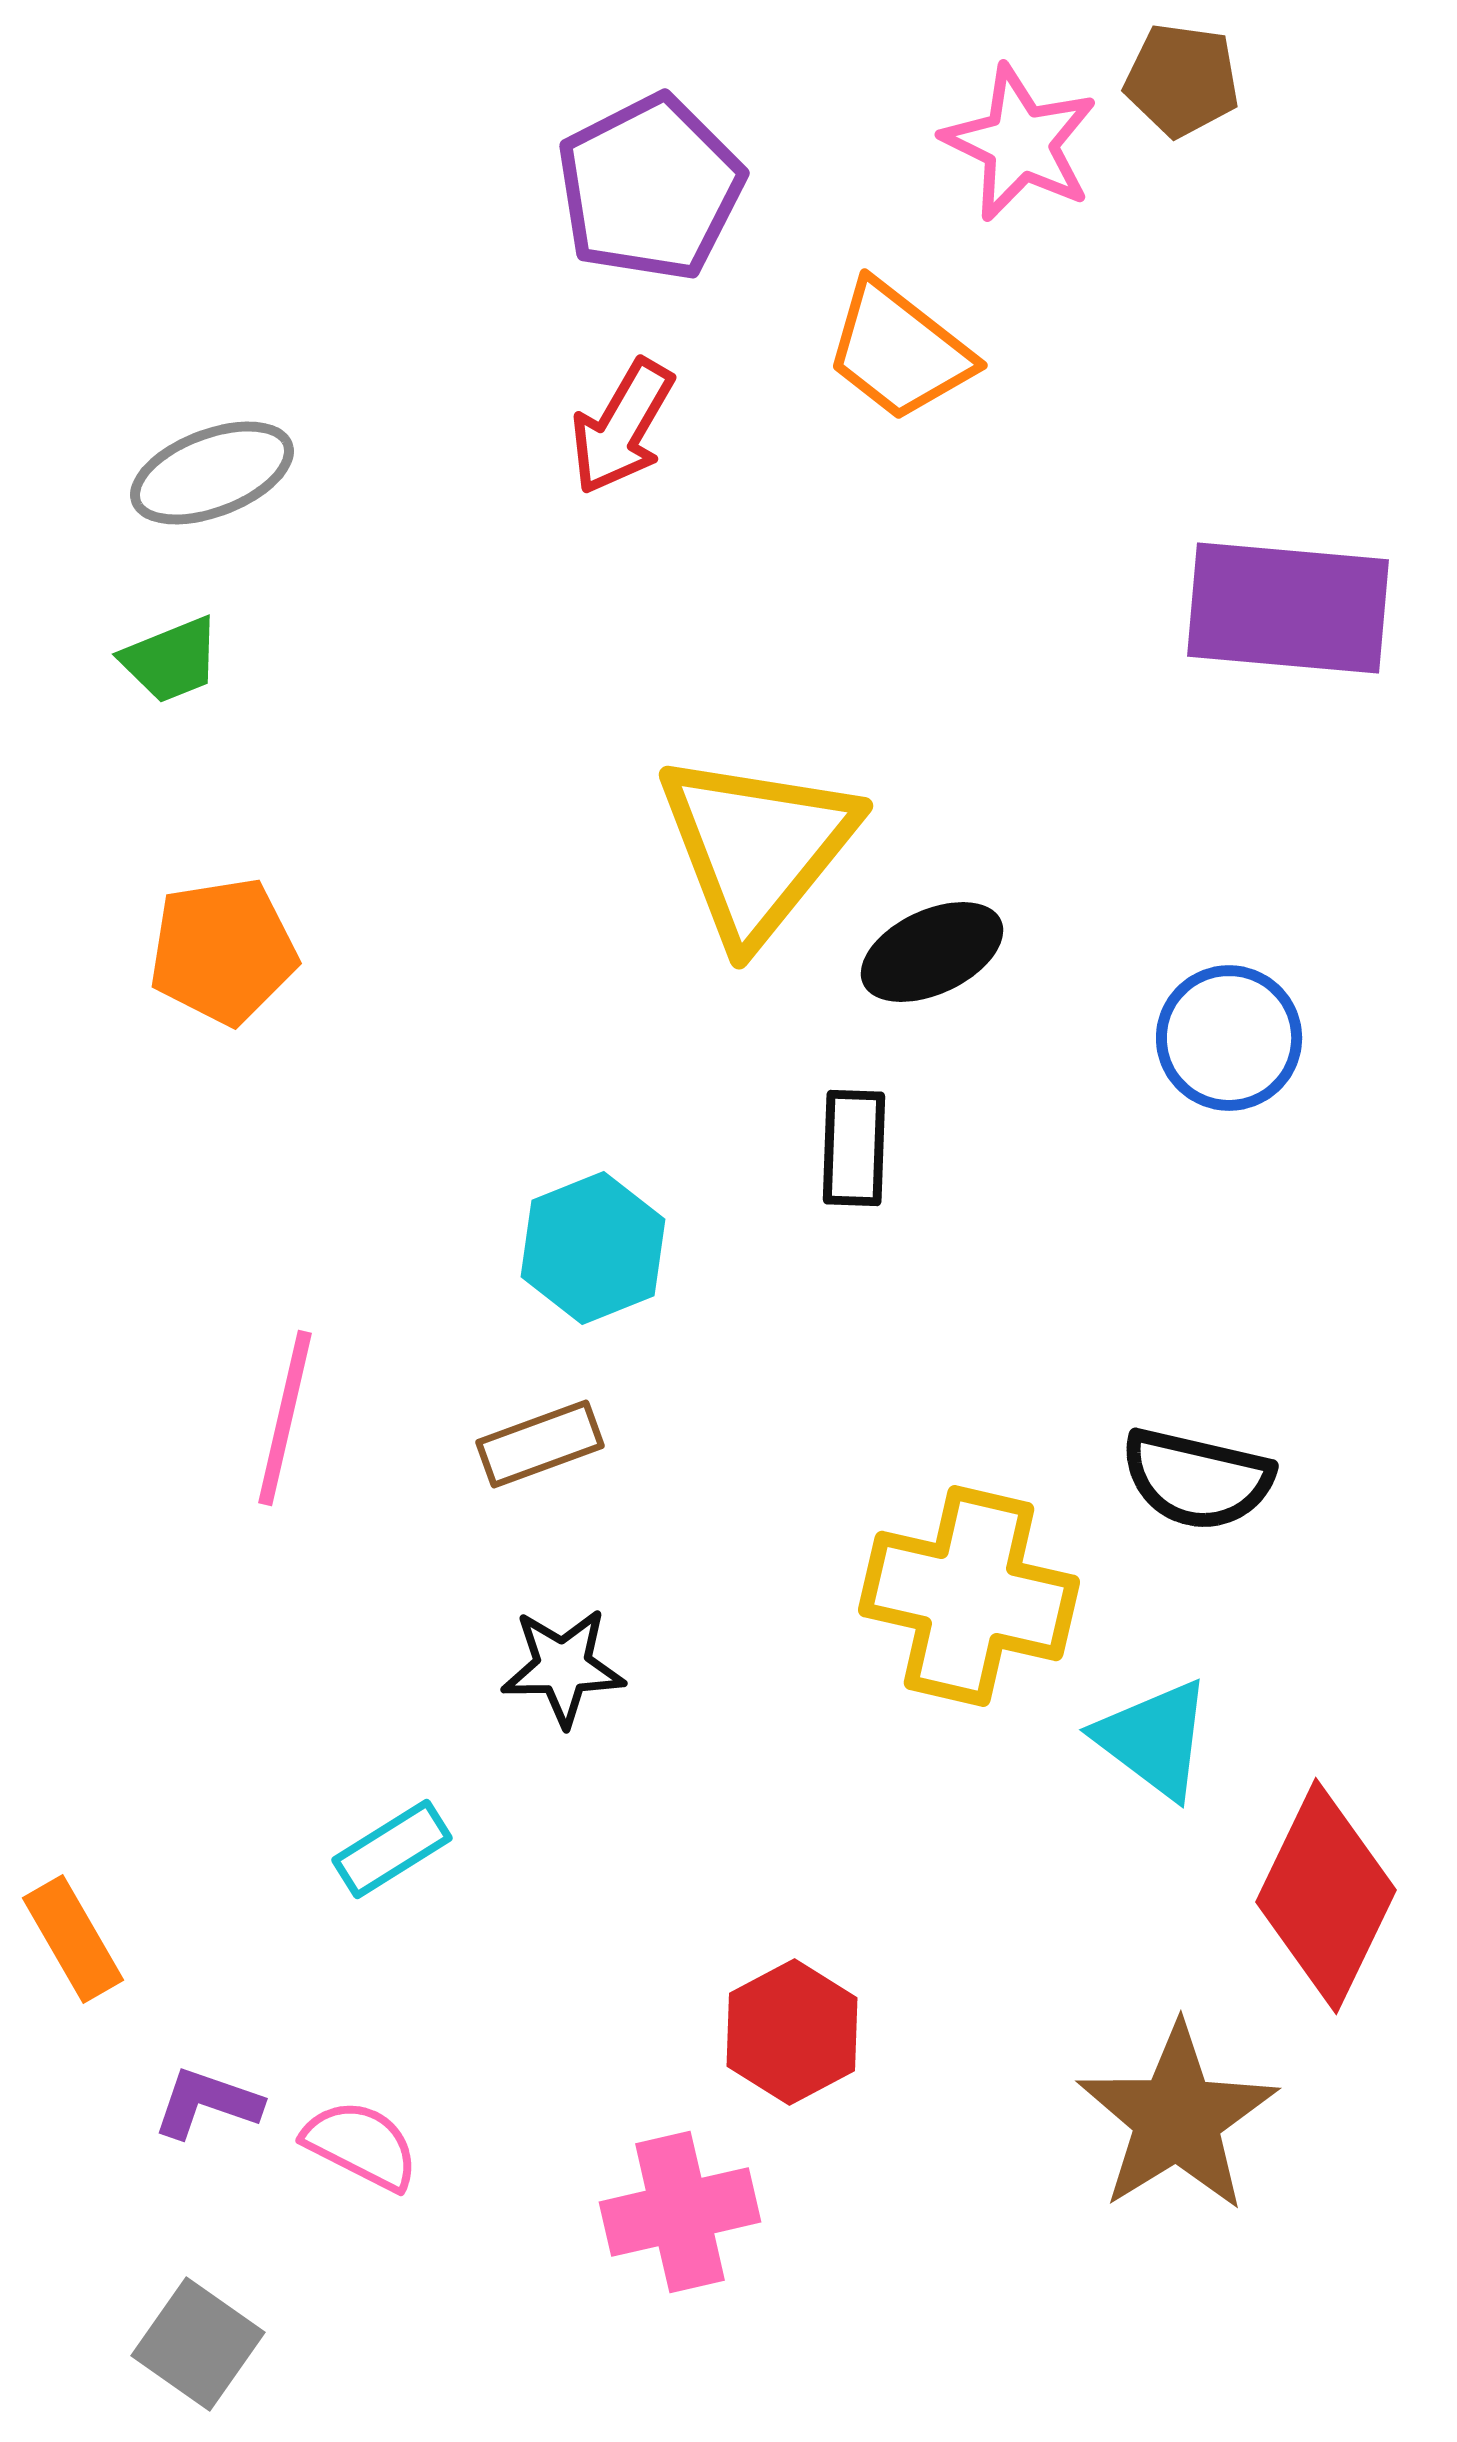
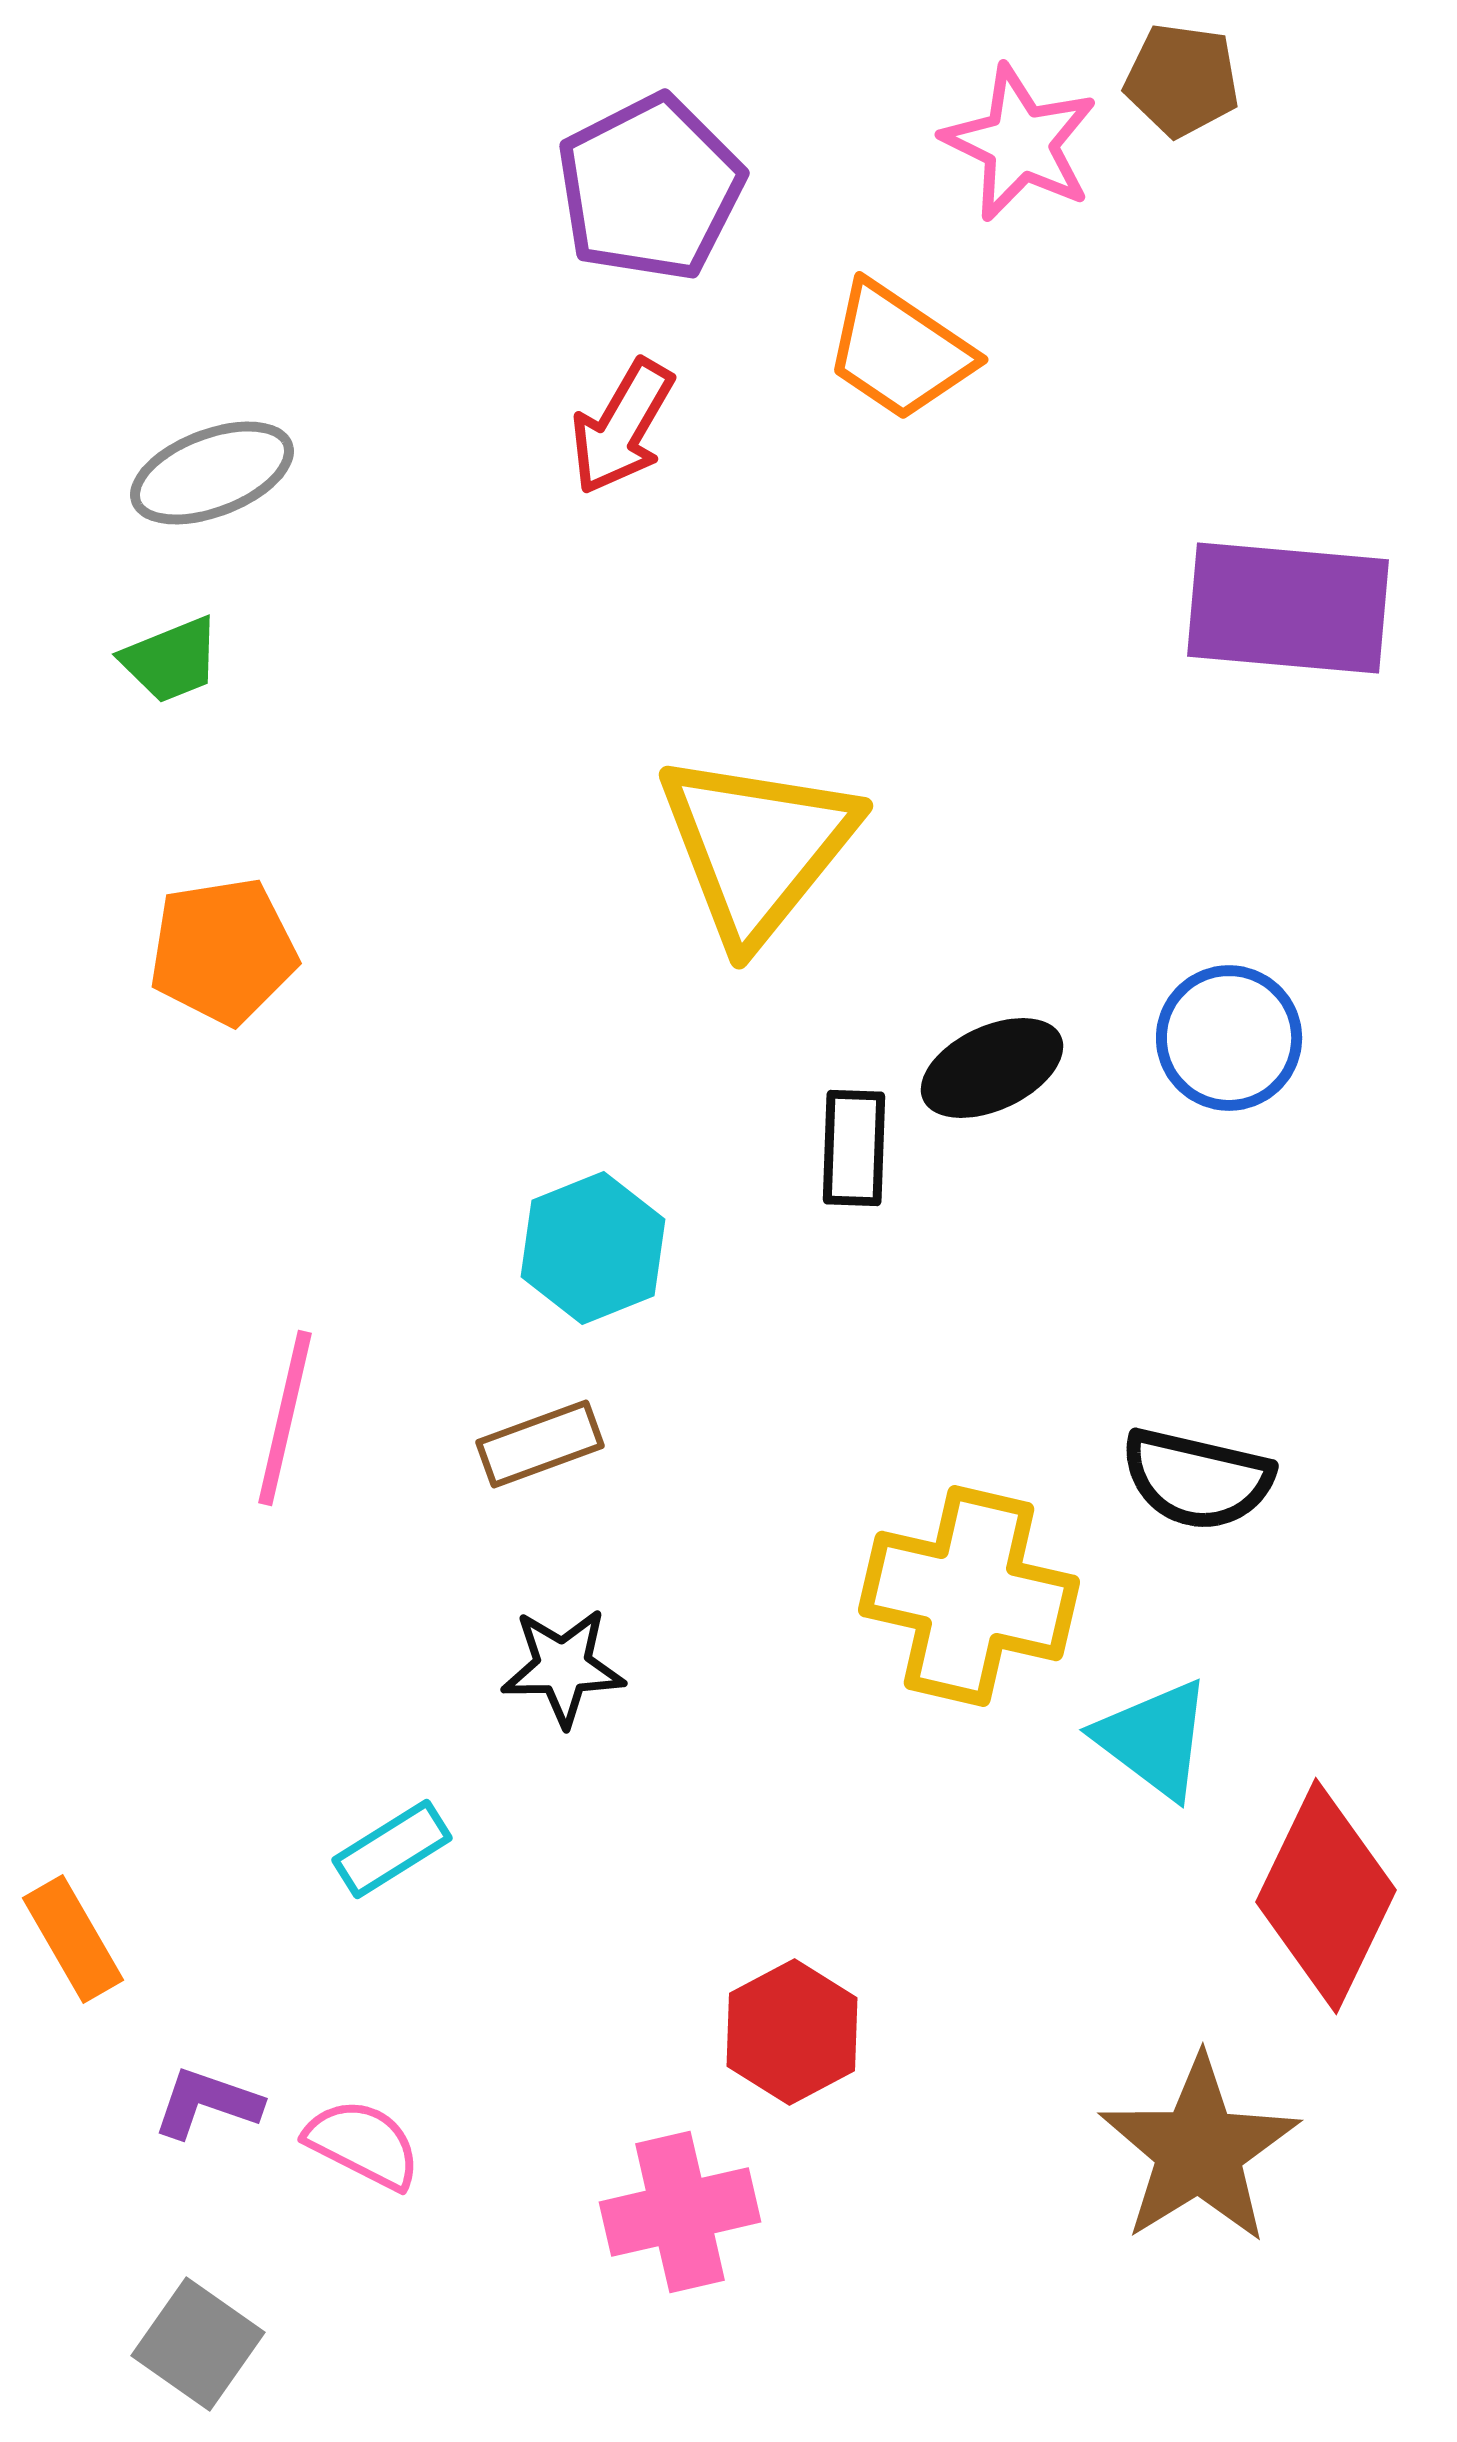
orange trapezoid: rotated 4 degrees counterclockwise
black ellipse: moved 60 px right, 116 px down
brown star: moved 22 px right, 32 px down
pink semicircle: moved 2 px right, 1 px up
